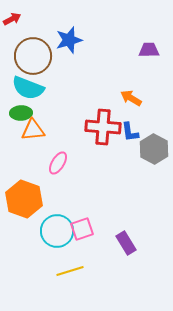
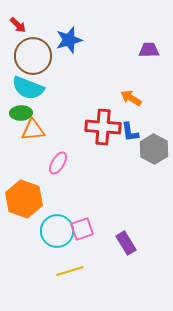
red arrow: moved 6 px right, 6 px down; rotated 72 degrees clockwise
